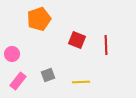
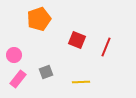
red line: moved 2 px down; rotated 24 degrees clockwise
pink circle: moved 2 px right, 1 px down
gray square: moved 2 px left, 3 px up
pink rectangle: moved 2 px up
